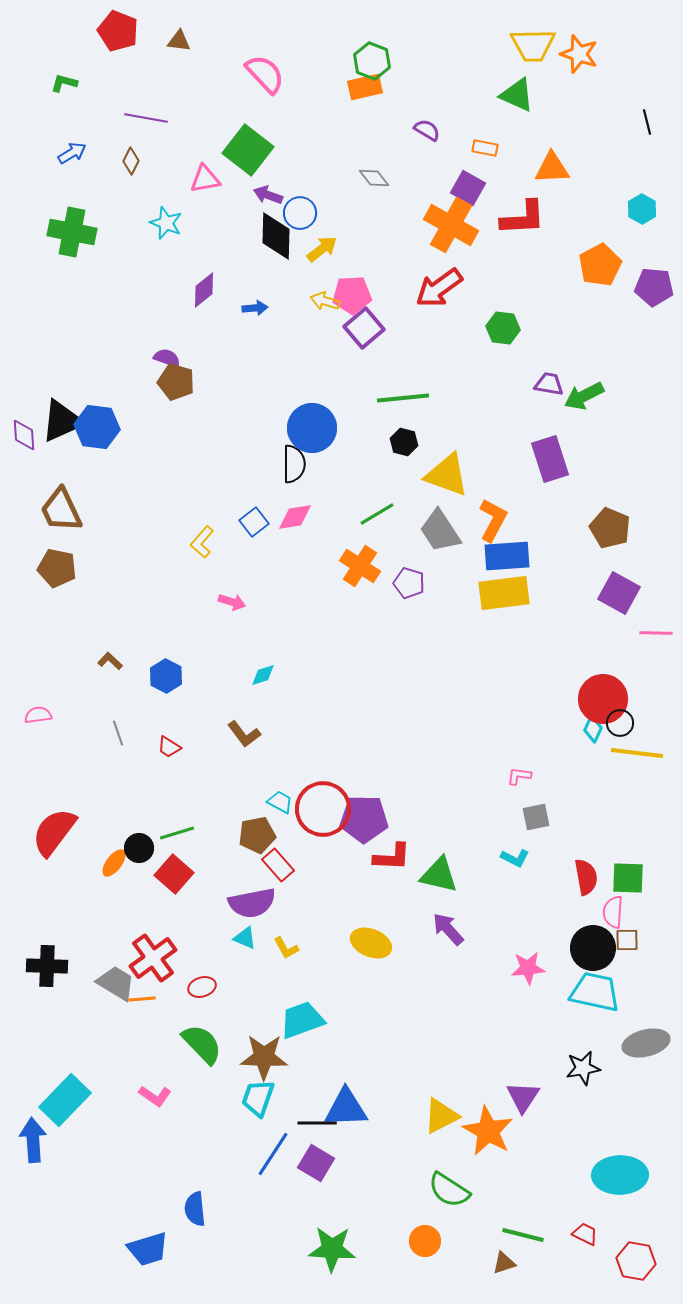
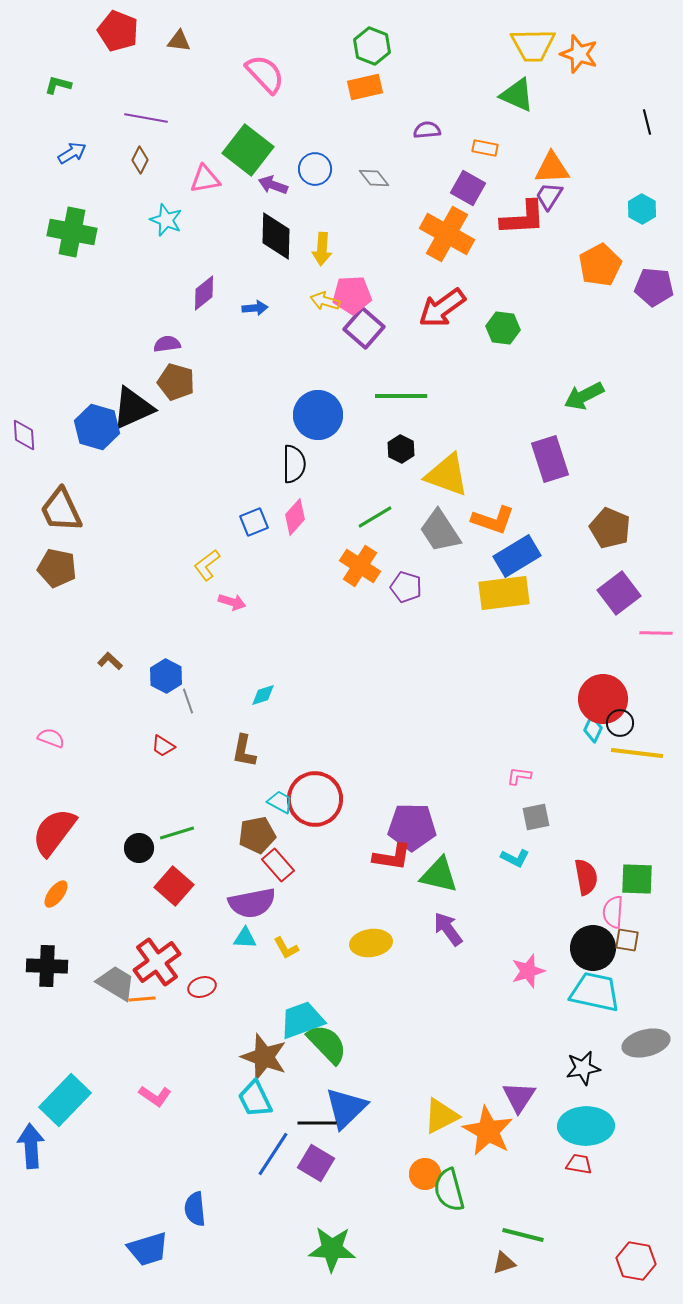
green hexagon at (372, 61): moved 15 px up
green L-shape at (64, 83): moved 6 px left, 2 px down
purple semicircle at (427, 130): rotated 36 degrees counterclockwise
brown diamond at (131, 161): moved 9 px right, 1 px up
purple arrow at (268, 195): moved 5 px right, 10 px up
blue circle at (300, 213): moved 15 px right, 44 px up
cyan star at (166, 223): moved 3 px up
orange cross at (451, 225): moved 4 px left, 9 px down
yellow arrow at (322, 249): rotated 132 degrees clockwise
red arrow at (439, 288): moved 3 px right, 20 px down
purple diamond at (204, 290): moved 3 px down
purple square at (364, 328): rotated 9 degrees counterclockwise
purple semicircle at (167, 358): moved 14 px up; rotated 28 degrees counterclockwise
purple trapezoid at (549, 384): moved 188 px up; rotated 68 degrees counterclockwise
green line at (403, 398): moved 2 px left, 2 px up; rotated 6 degrees clockwise
black triangle at (62, 421): moved 71 px right, 13 px up
blue hexagon at (97, 427): rotated 9 degrees clockwise
blue circle at (312, 428): moved 6 px right, 13 px up
black hexagon at (404, 442): moved 3 px left, 7 px down; rotated 12 degrees clockwise
green line at (377, 514): moved 2 px left, 3 px down
pink diamond at (295, 517): rotated 39 degrees counterclockwise
orange L-shape at (493, 520): rotated 81 degrees clockwise
blue square at (254, 522): rotated 16 degrees clockwise
yellow L-shape at (202, 542): moved 5 px right, 23 px down; rotated 12 degrees clockwise
blue rectangle at (507, 556): moved 10 px right; rotated 27 degrees counterclockwise
purple pentagon at (409, 583): moved 3 px left, 4 px down
purple square at (619, 593): rotated 24 degrees clockwise
cyan diamond at (263, 675): moved 20 px down
pink semicircle at (38, 715): moved 13 px right, 23 px down; rotated 28 degrees clockwise
gray line at (118, 733): moved 70 px right, 32 px up
brown L-shape at (244, 734): moved 17 px down; rotated 48 degrees clockwise
red trapezoid at (169, 747): moved 6 px left, 1 px up
red circle at (323, 809): moved 8 px left, 10 px up
purple pentagon at (364, 819): moved 48 px right, 8 px down
red L-shape at (392, 857): rotated 6 degrees clockwise
orange ellipse at (114, 863): moved 58 px left, 31 px down
red square at (174, 874): moved 12 px down
green square at (628, 878): moved 9 px right, 1 px down
purple arrow at (448, 929): rotated 6 degrees clockwise
cyan triangle at (245, 938): rotated 20 degrees counterclockwise
brown square at (627, 940): rotated 10 degrees clockwise
yellow ellipse at (371, 943): rotated 30 degrees counterclockwise
red cross at (153, 958): moved 4 px right, 4 px down
pink star at (528, 968): moved 3 px down; rotated 12 degrees counterclockwise
green semicircle at (202, 1044): moved 125 px right
brown star at (264, 1057): rotated 18 degrees clockwise
purple triangle at (523, 1097): moved 4 px left
cyan trapezoid at (258, 1098): moved 3 px left, 1 px down; rotated 45 degrees counterclockwise
blue triangle at (346, 1108): rotated 42 degrees counterclockwise
blue arrow at (33, 1140): moved 2 px left, 6 px down
cyan ellipse at (620, 1175): moved 34 px left, 49 px up
green semicircle at (449, 1190): rotated 42 degrees clockwise
red trapezoid at (585, 1234): moved 6 px left, 70 px up; rotated 16 degrees counterclockwise
orange circle at (425, 1241): moved 67 px up
